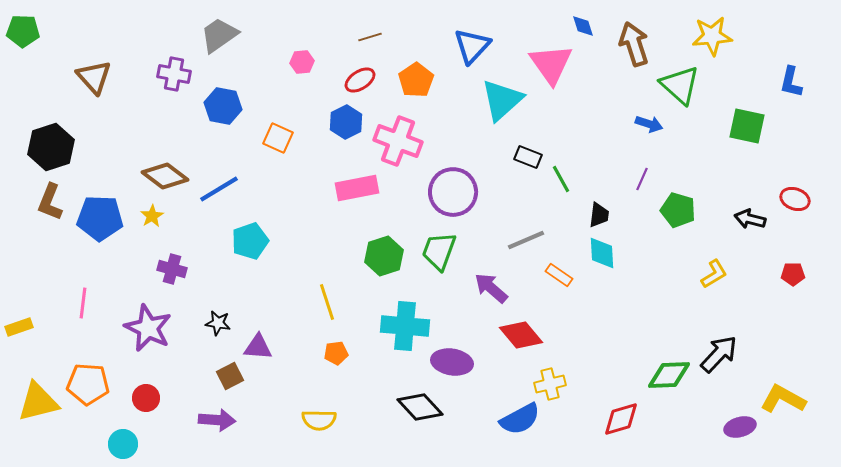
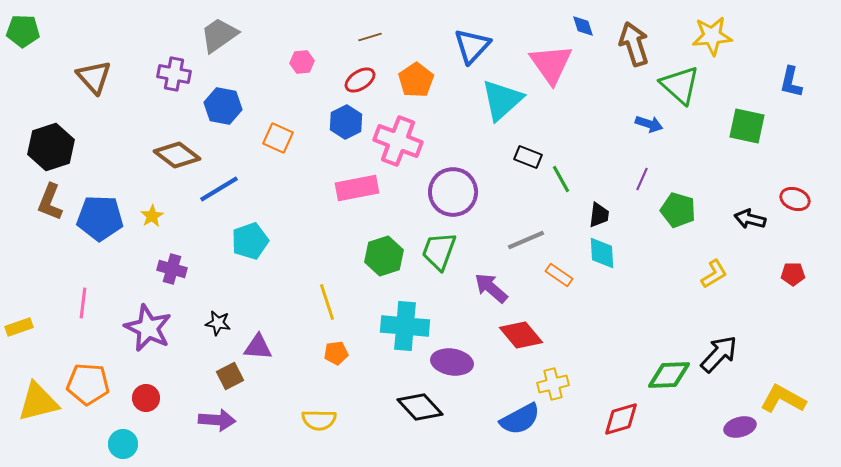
brown diamond at (165, 176): moved 12 px right, 21 px up
yellow cross at (550, 384): moved 3 px right
